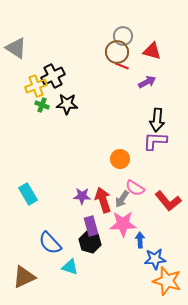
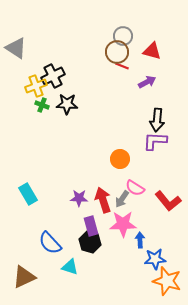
purple star: moved 3 px left, 2 px down
